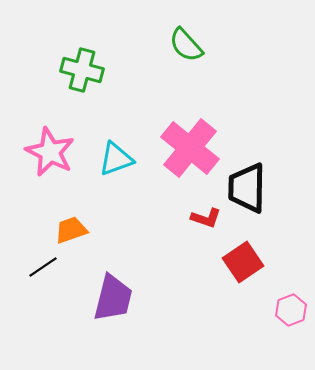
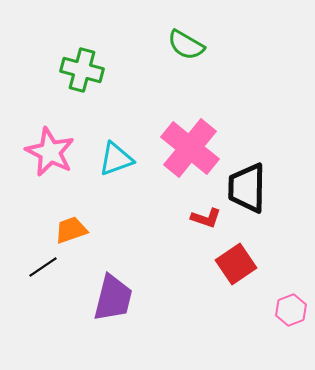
green semicircle: rotated 18 degrees counterclockwise
red square: moved 7 px left, 2 px down
